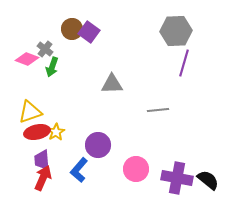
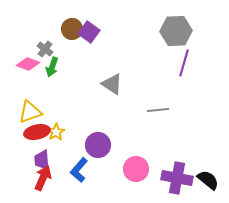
pink diamond: moved 1 px right, 5 px down
gray triangle: rotated 35 degrees clockwise
